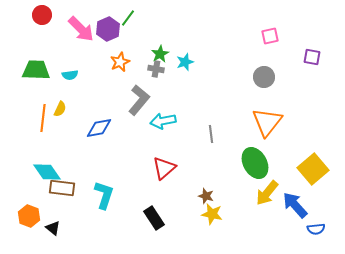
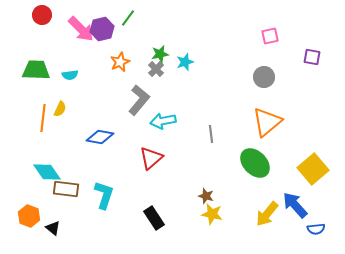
purple hexagon: moved 6 px left; rotated 10 degrees clockwise
green star: rotated 18 degrees clockwise
gray cross: rotated 35 degrees clockwise
orange triangle: rotated 12 degrees clockwise
blue diamond: moved 1 px right, 9 px down; rotated 20 degrees clockwise
green ellipse: rotated 16 degrees counterclockwise
red triangle: moved 13 px left, 10 px up
brown rectangle: moved 4 px right, 1 px down
yellow arrow: moved 21 px down
